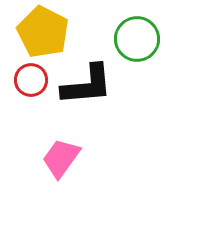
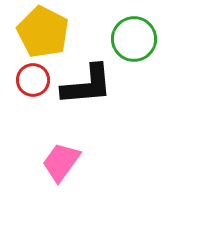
green circle: moved 3 px left
red circle: moved 2 px right
pink trapezoid: moved 4 px down
